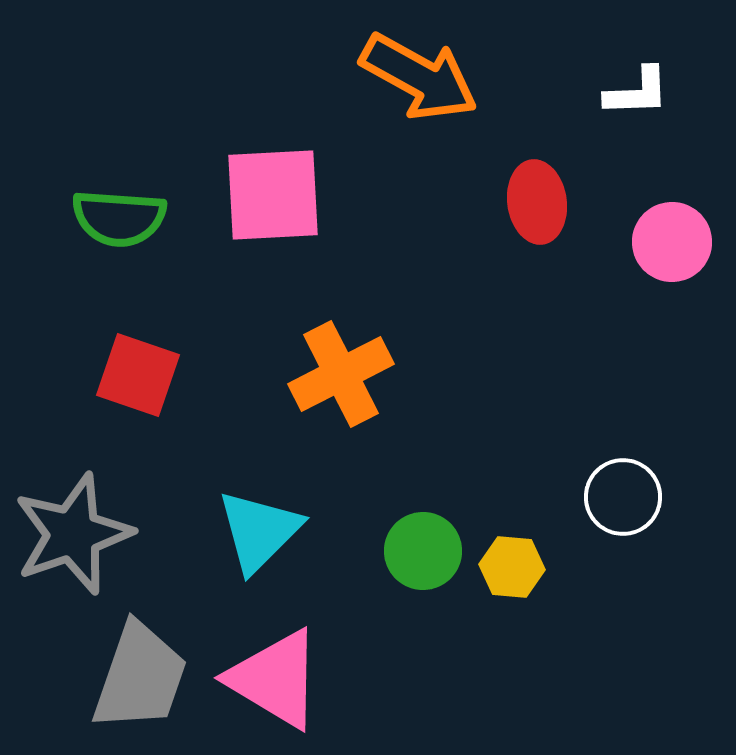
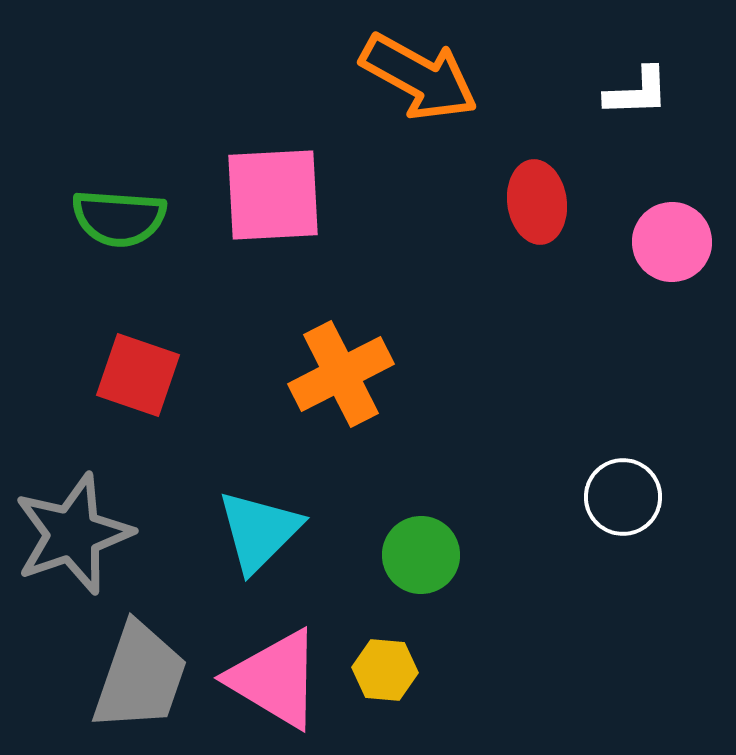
green circle: moved 2 px left, 4 px down
yellow hexagon: moved 127 px left, 103 px down
